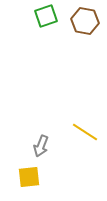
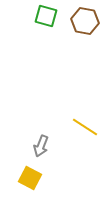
green square: rotated 35 degrees clockwise
yellow line: moved 5 px up
yellow square: moved 1 px right, 1 px down; rotated 35 degrees clockwise
